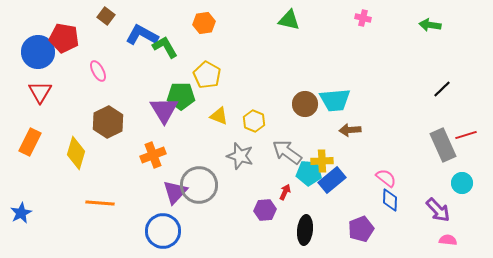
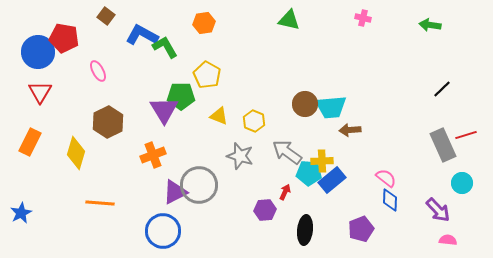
cyan trapezoid at (335, 100): moved 4 px left, 7 px down
purple triangle at (175, 192): rotated 20 degrees clockwise
